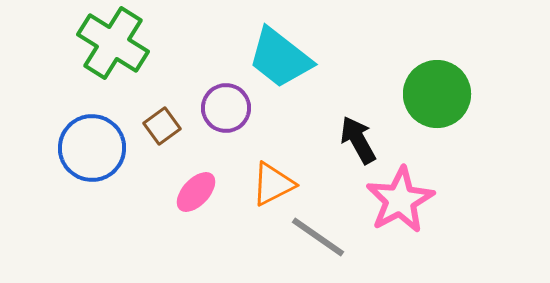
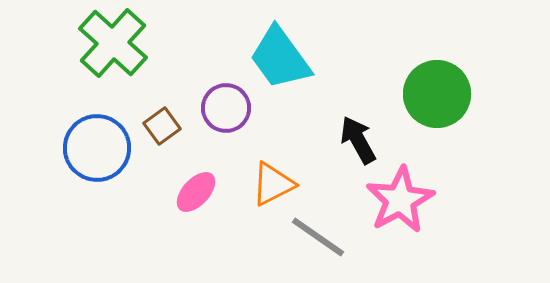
green cross: rotated 10 degrees clockwise
cyan trapezoid: rotated 16 degrees clockwise
blue circle: moved 5 px right
